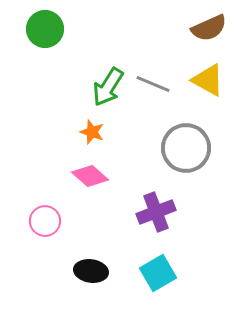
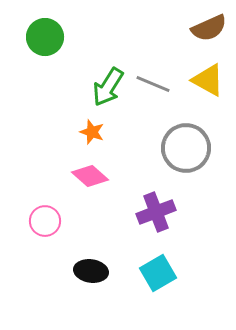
green circle: moved 8 px down
